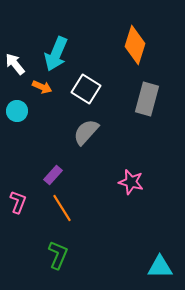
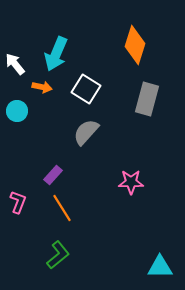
orange arrow: rotated 12 degrees counterclockwise
pink star: rotated 15 degrees counterclockwise
green L-shape: rotated 28 degrees clockwise
